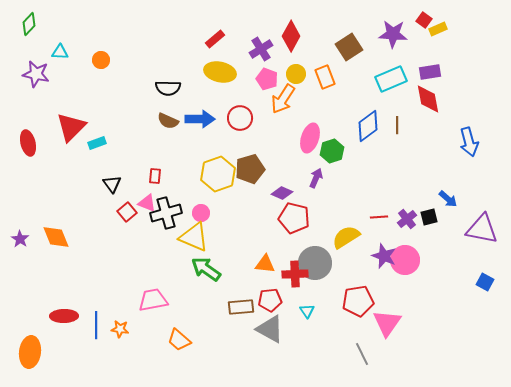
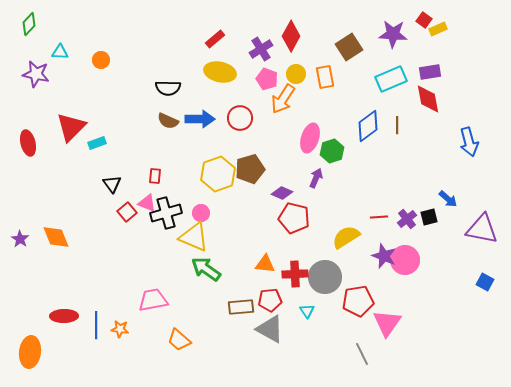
orange rectangle at (325, 77): rotated 10 degrees clockwise
gray circle at (315, 263): moved 10 px right, 14 px down
